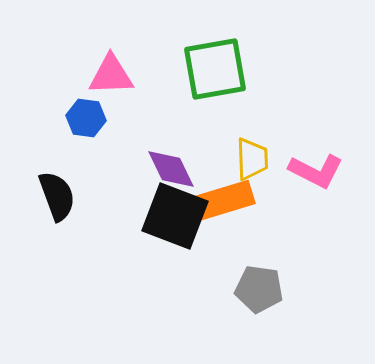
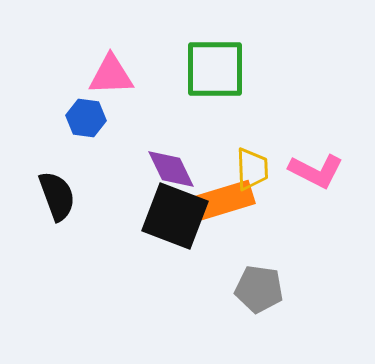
green square: rotated 10 degrees clockwise
yellow trapezoid: moved 10 px down
